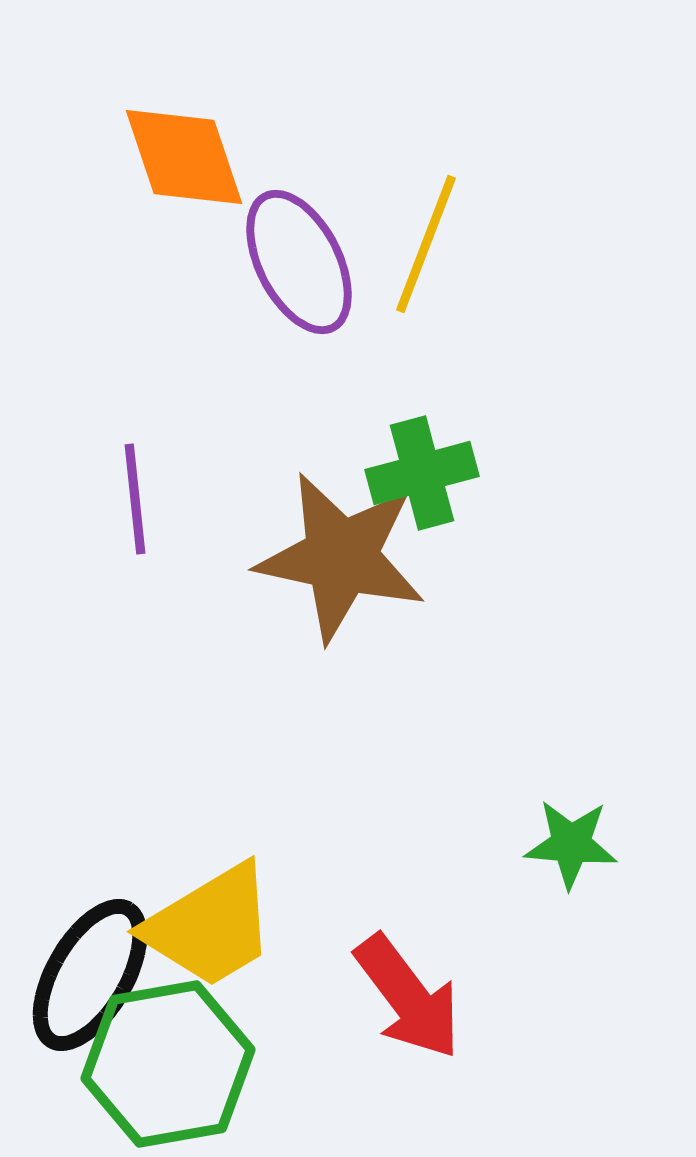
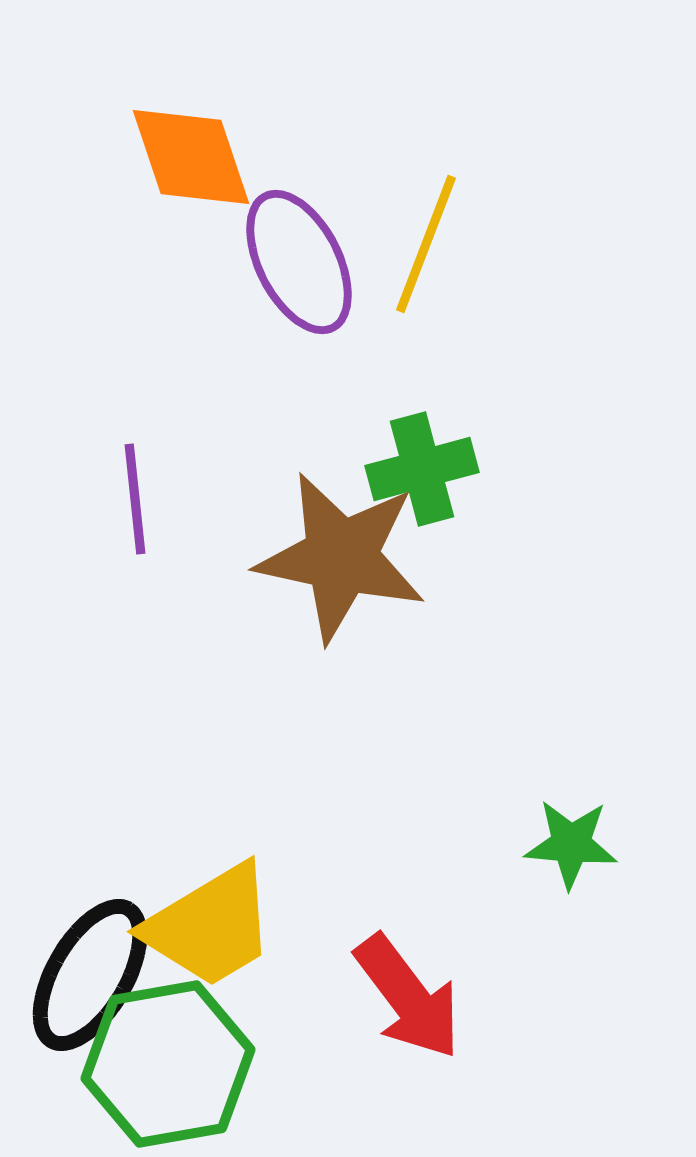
orange diamond: moved 7 px right
green cross: moved 4 px up
